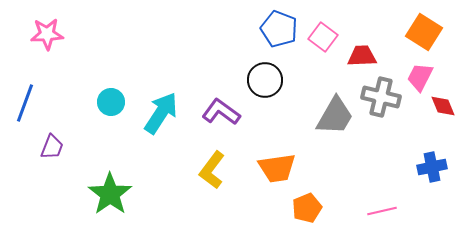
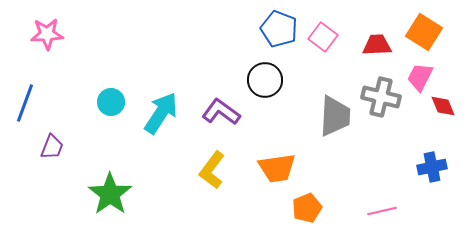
red trapezoid: moved 15 px right, 11 px up
gray trapezoid: rotated 27 degrees counterclockwise
